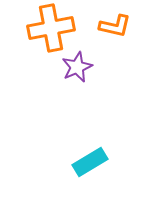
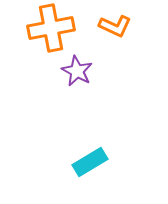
orange L-shape: rotated 12 degrees clockwise
purple star: moved 4 px down; rotated 20 degrees counterclockwise
